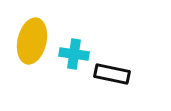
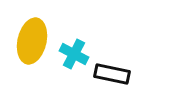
cyan cross: rotated 20 degrees clockwise
